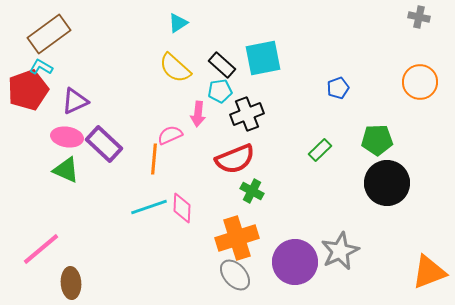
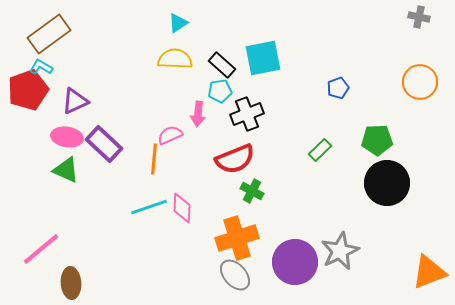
yellow semicircle: moved 9 px up; rotated 140 degrees clockwise
